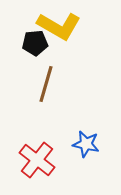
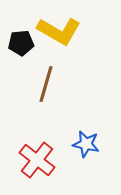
yellow L-shape: moved 5 px down
black pentagon: moved 14 px left
